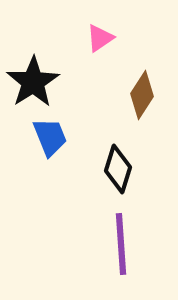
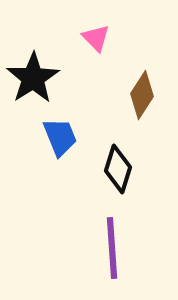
pink triangle: moved 4 px left; rotated 40 degrees counterclockwise
black star: moved 4 px up
blue trapezoid: moved 10 px right
purple line: moved 9 px left, 4 px down
